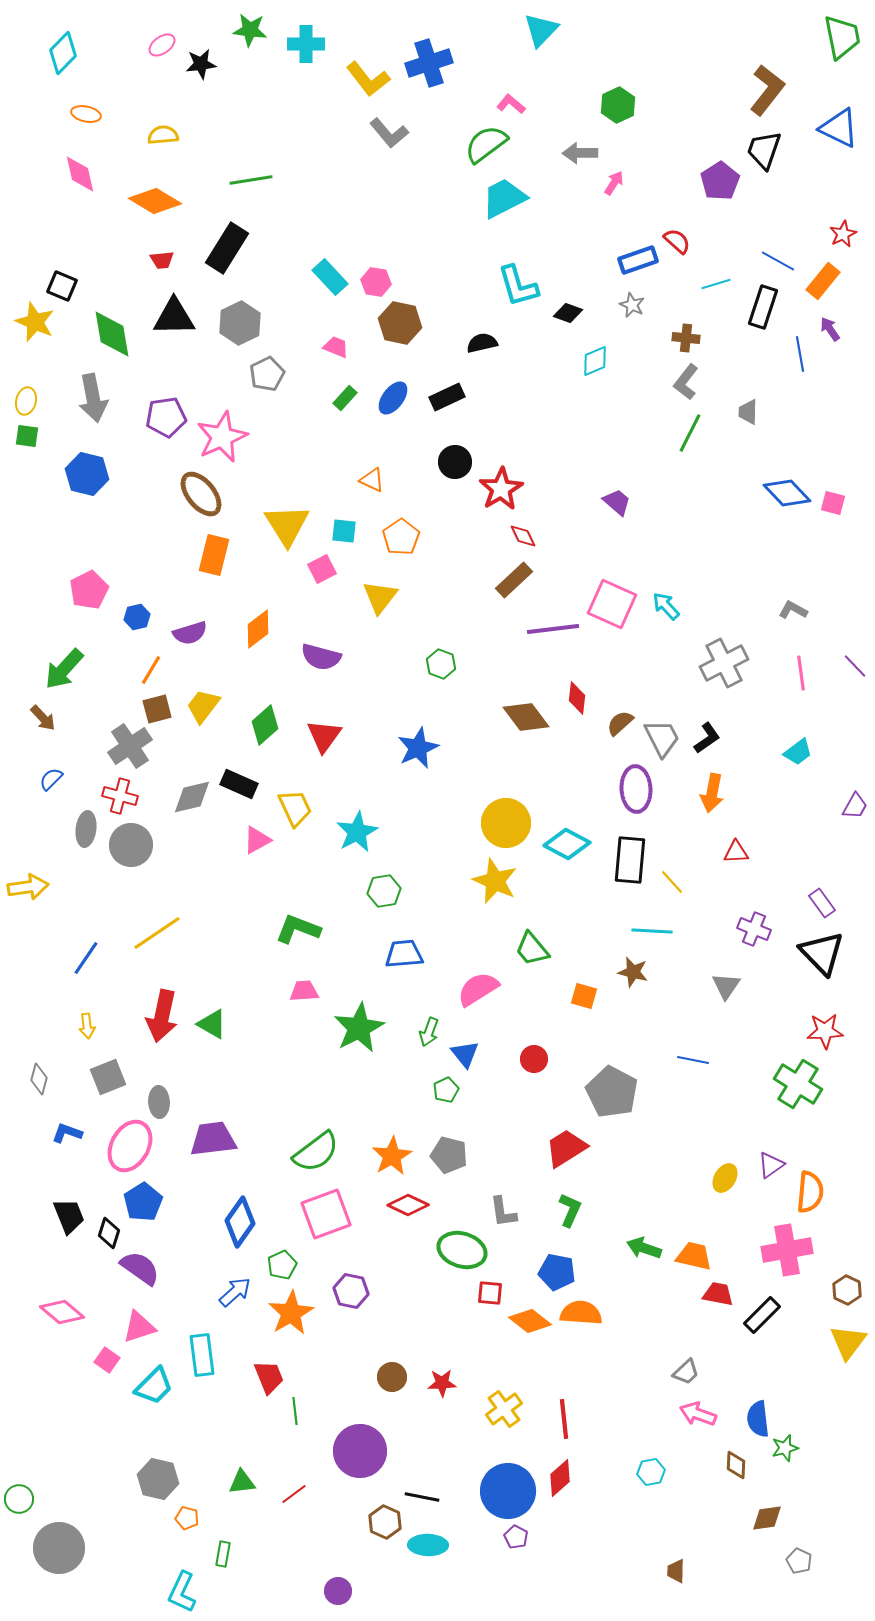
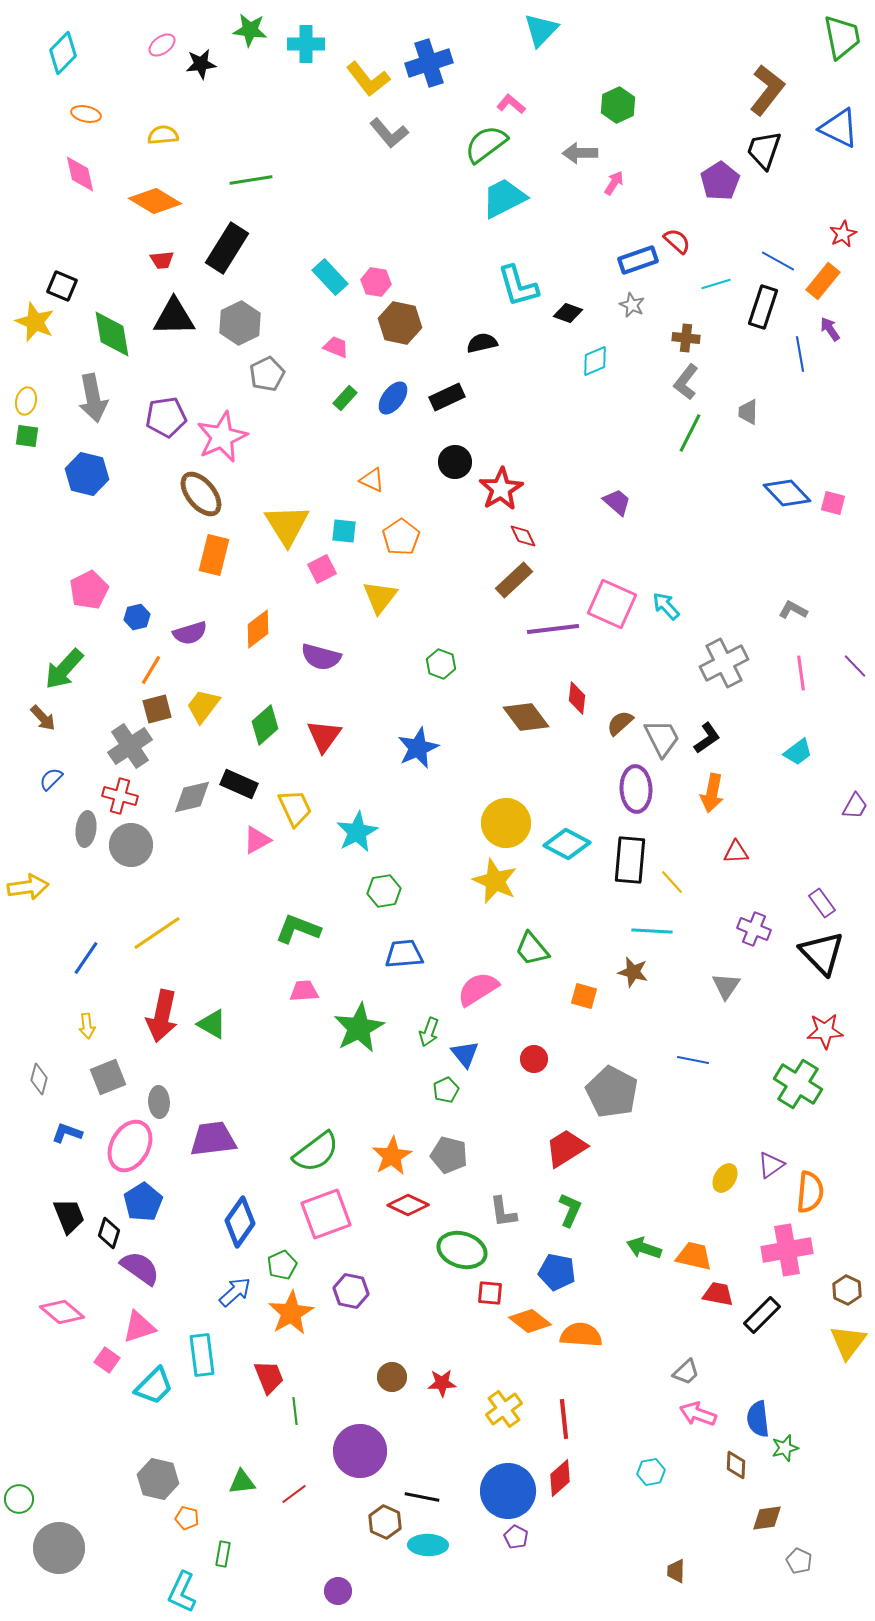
orange semicircle at (581, 1313): moved 22 px down
